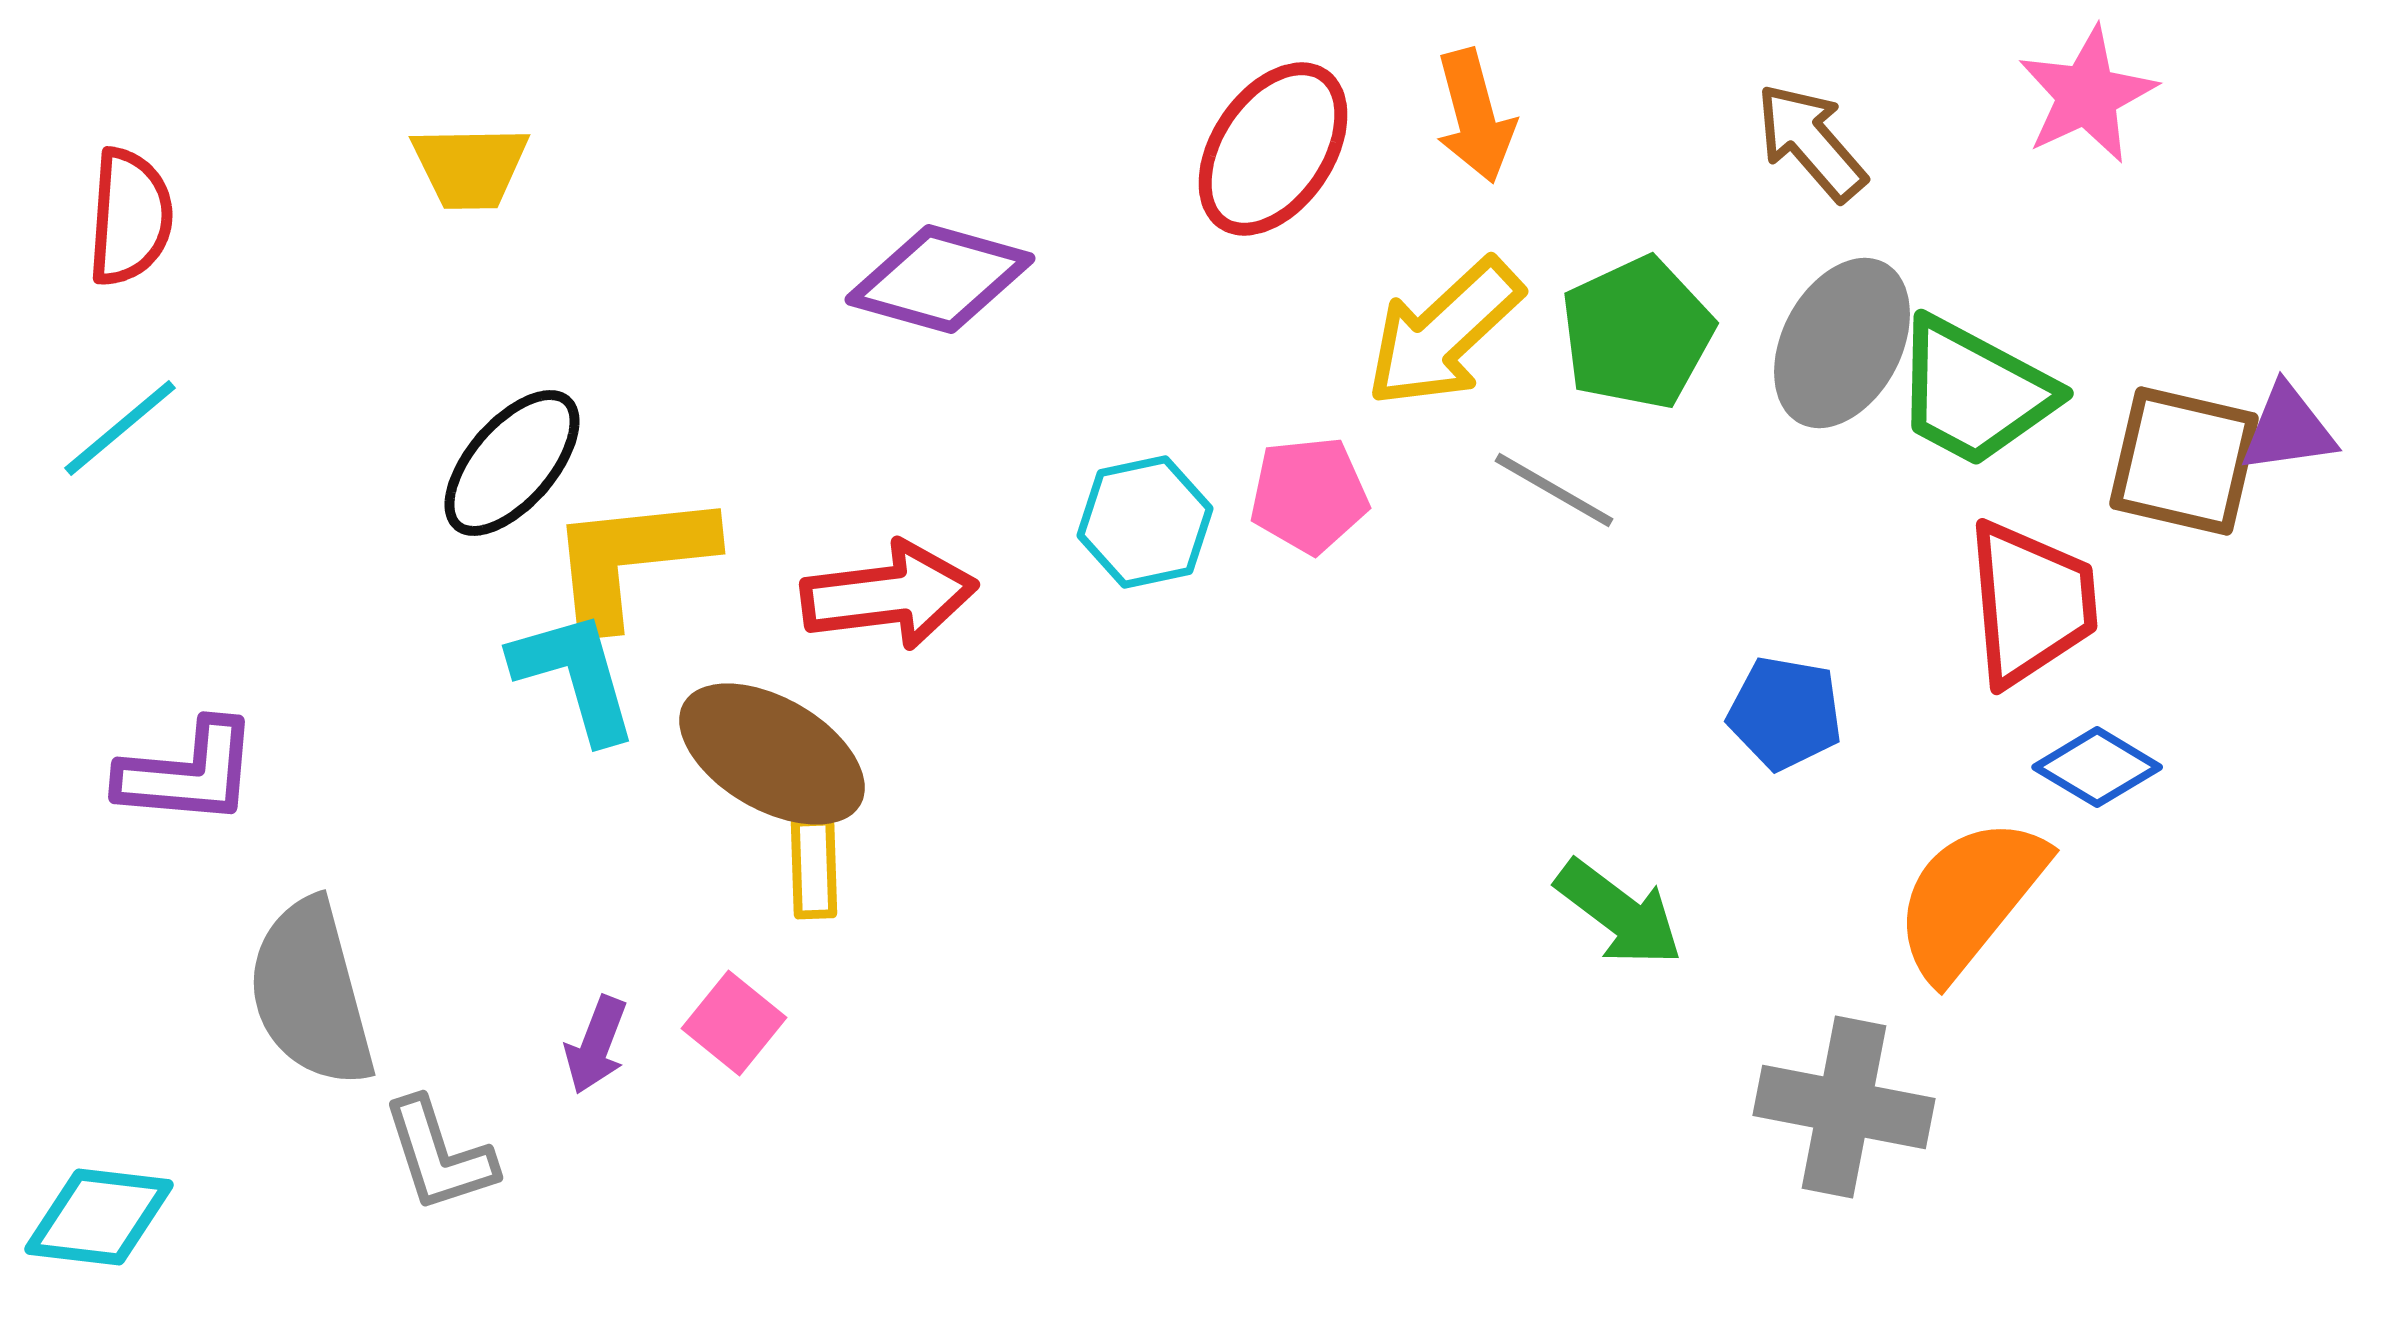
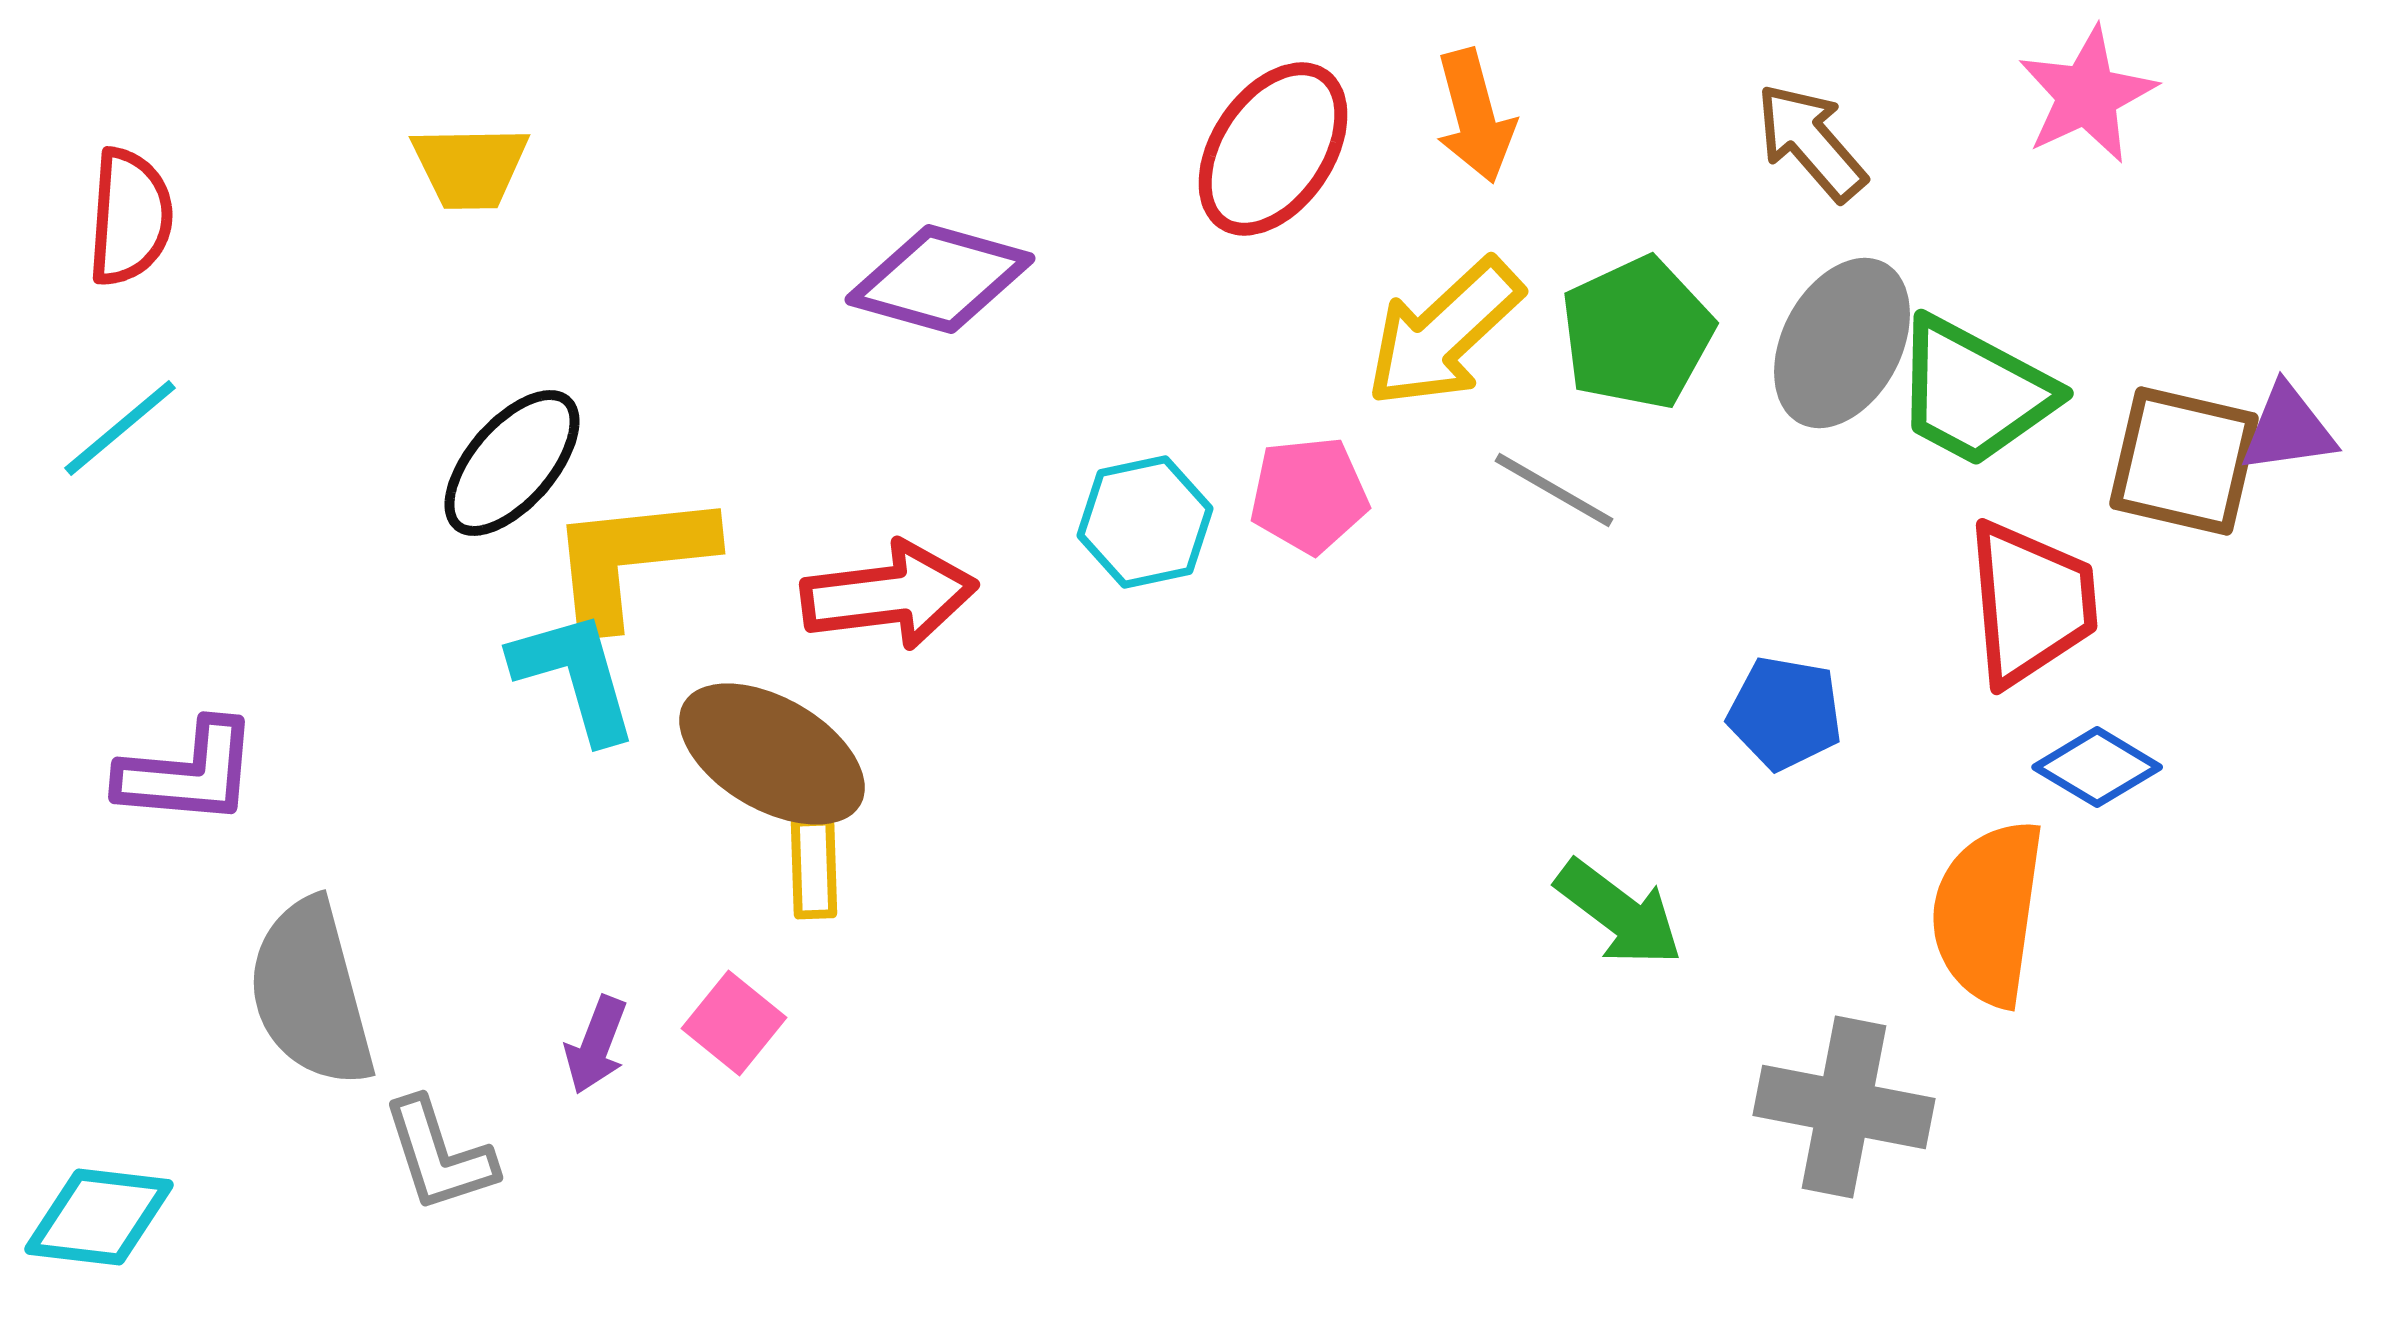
orange semicircle: moved 18 px right, 15 px down; rotated 31 degrees counterclockwise
